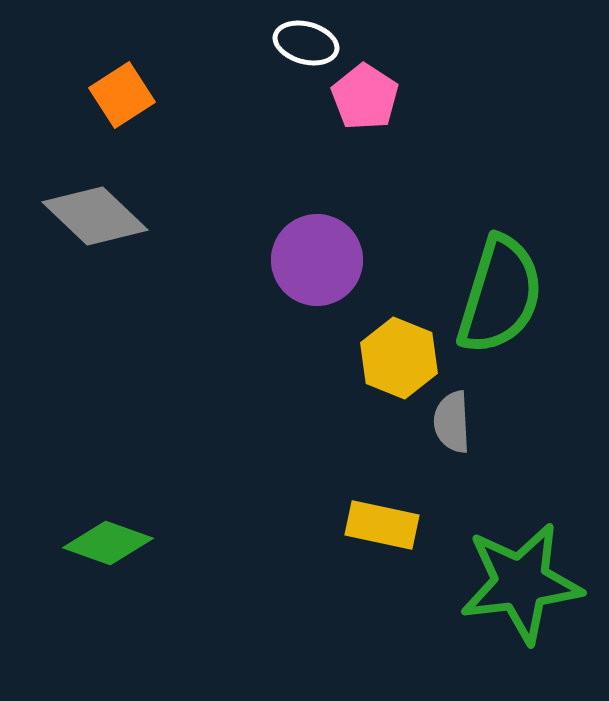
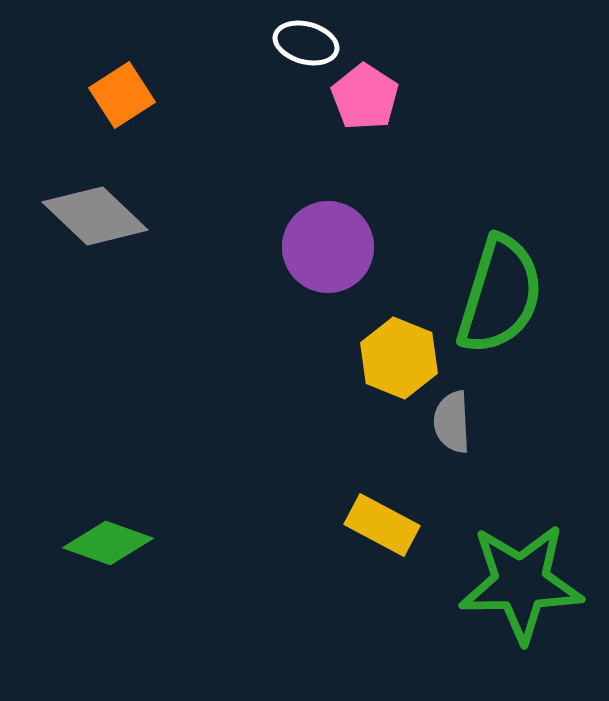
purple circle: moved 11 px right, 13 px up
yellow rectangle: rotated 16 degrees clockwise
green star: rotated 6 degrees clockwise
